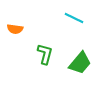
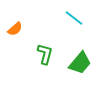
cyan line: rotated 12 degrees clockwise
orange semicircle: rotated 49 degrees counterclockwise
